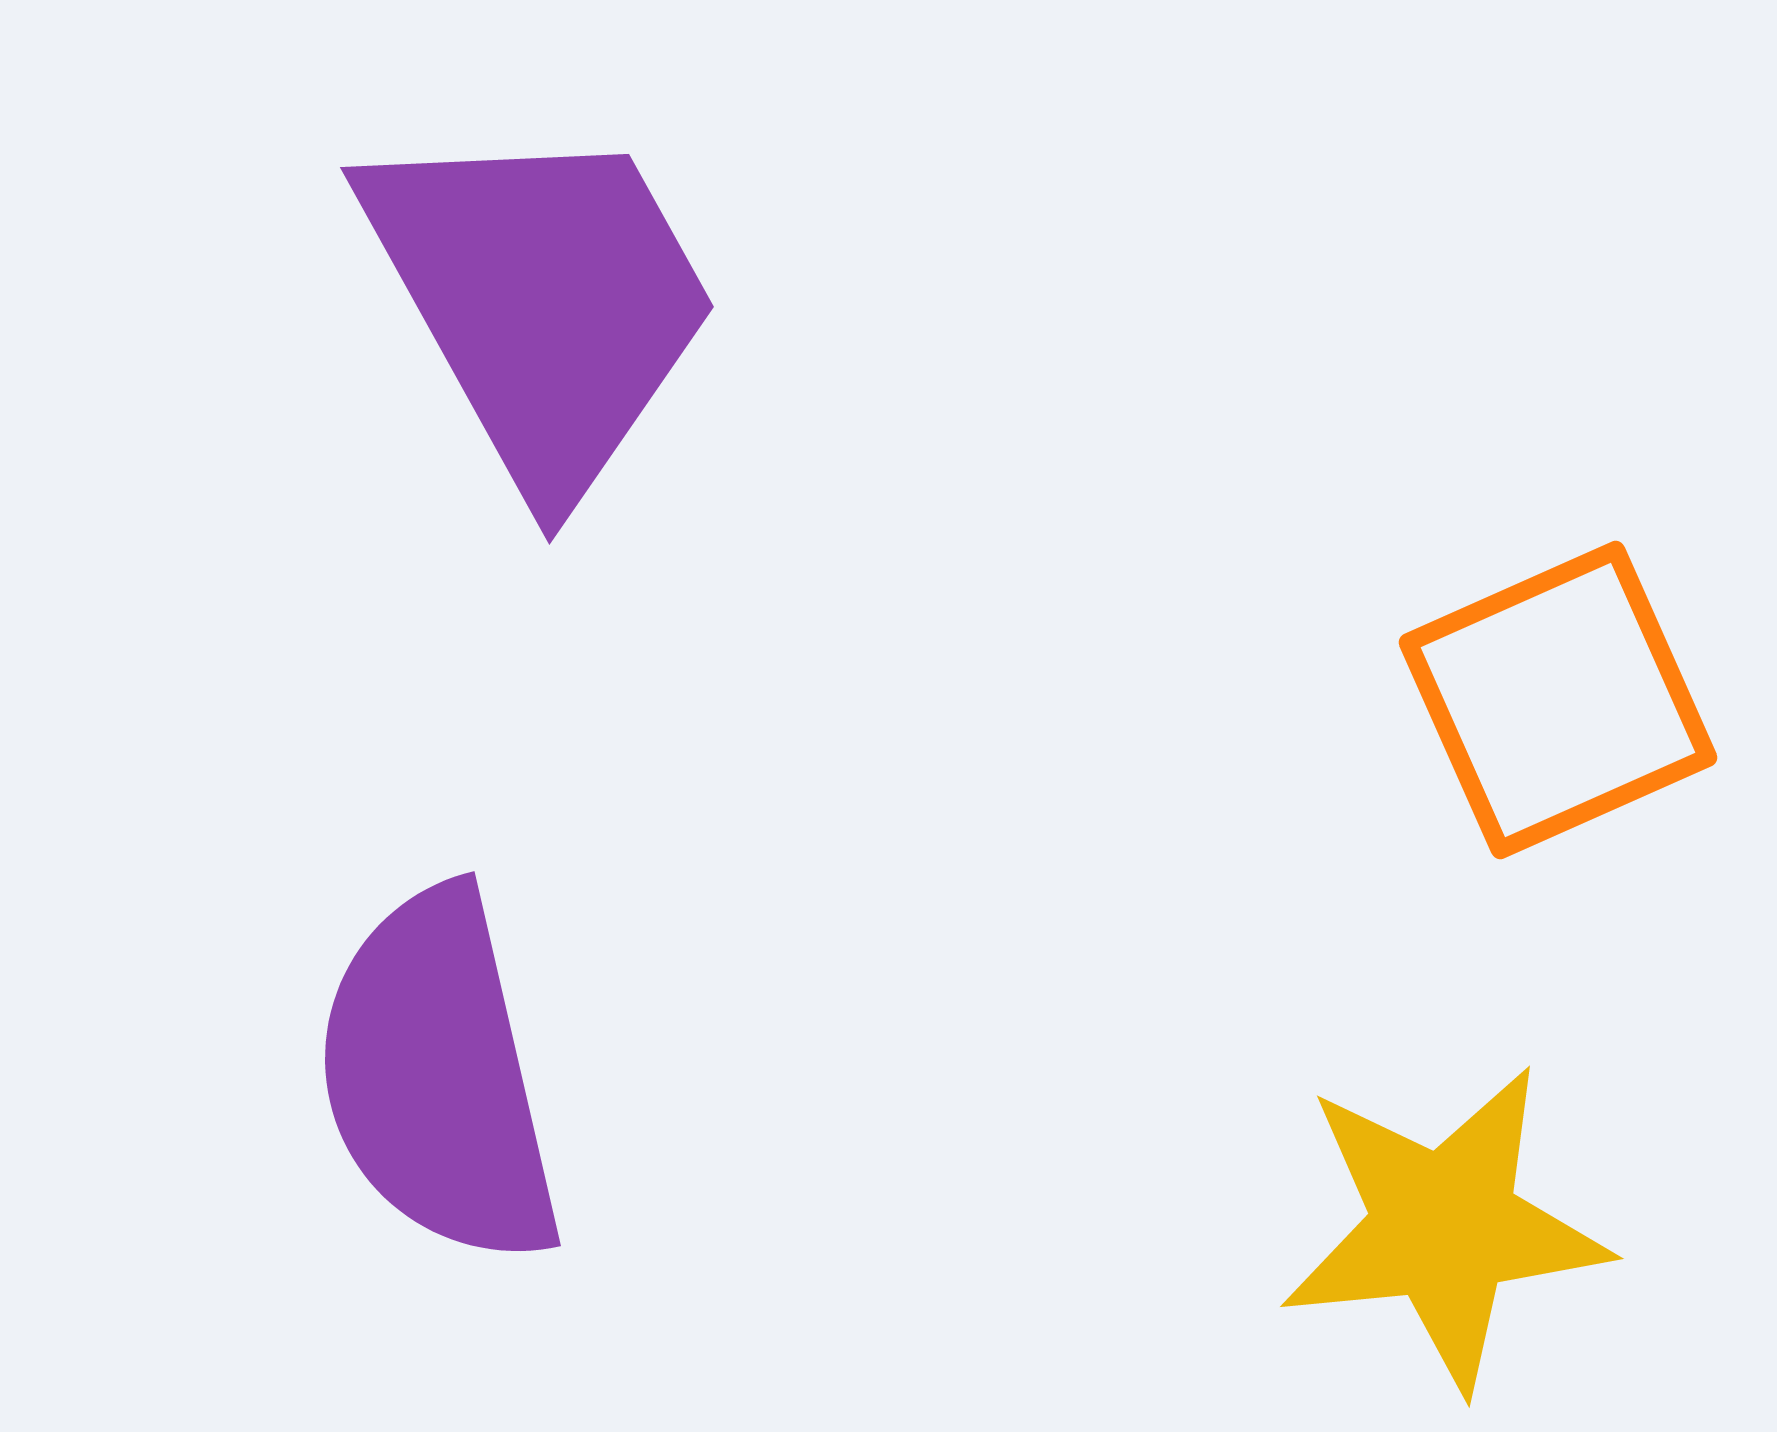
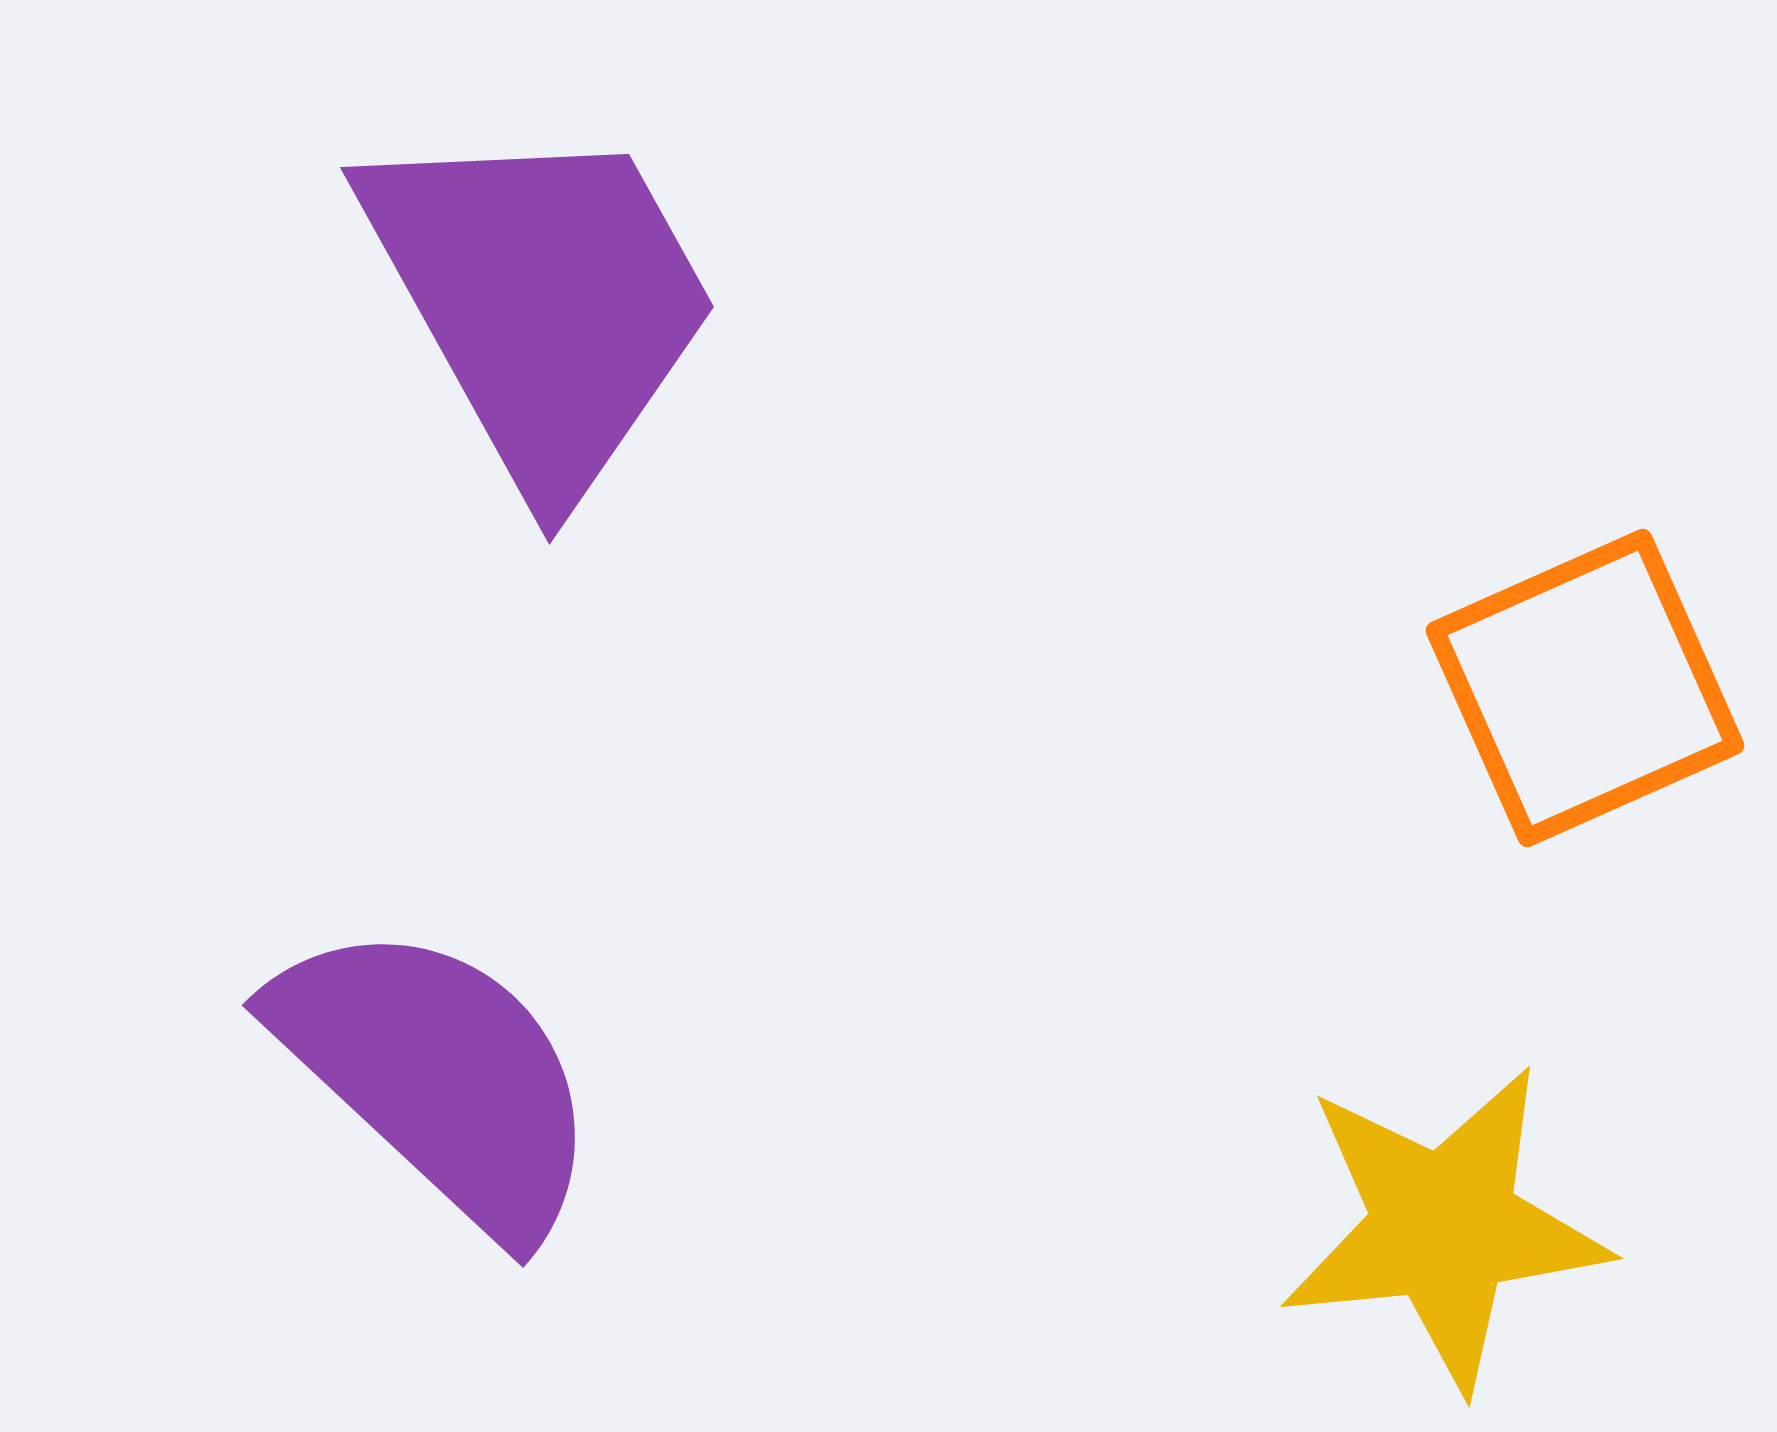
orange square: moved 27 px right, 12 px up
purple semicircle: rotated 146 degrees clockwise
